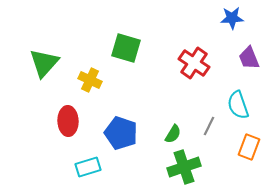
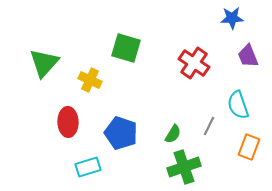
purple trapezoid: moved 1 px left, 2 px up
red ellipse: moved 1 px down
